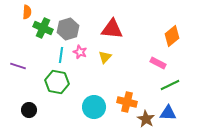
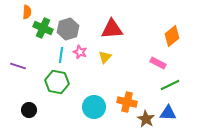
red triangle: rotated 10 degrees counterclockwise
